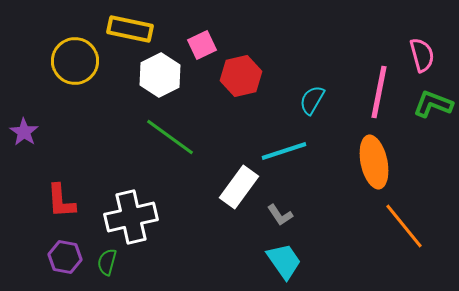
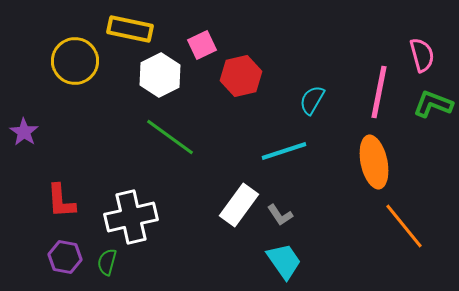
white rectangle: moved 18 px down
